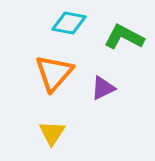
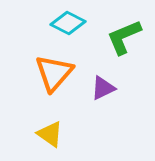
cyan diamond: moved 1 px left; rotated 16 degrees clockwise
green L-shape: rotated 51 degrees counterclockwise
yellow triangle: moved 2 px left, 1 px down; rotated 28 degrees counterclockwise
